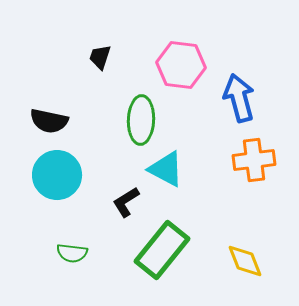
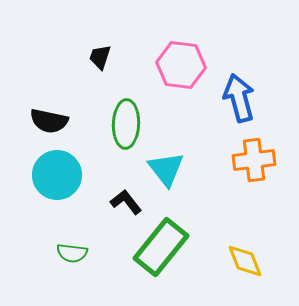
green ellipse: moved 15 px left, 4 px down
cyan triangle: rotated 24 degrees clockwise
black L-shape: rotated 84 degrees clockwise
green rectangle: moved 1 px left, 3 px up
